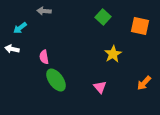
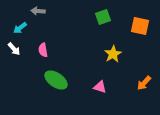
gray arrow: moved 6 px left
green square: rotated 28 degrees clockwise
white arrow: moved 2 px right; rotated 144 degrees counterclockwise
pink semicircle: moved 1 px left, 7 px up
green ellipse: rotated 20 degrees counterclockwise
pink triangle: rotated 32 degrees counterclockwise
